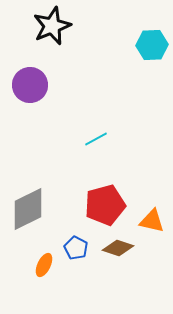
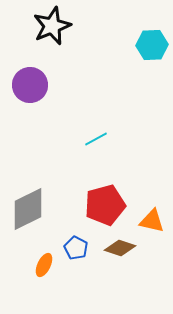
brown diamond: moved 2 px right
